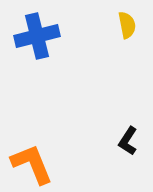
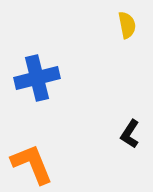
blue cross: moved 42 px down
black L-shape: moved 2 px right, 7 px up
